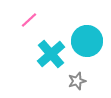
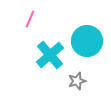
pink line: moved 1 px right, 1 px up; rotated 24 degrees counterclockwise
cyan cross: moved 1 px left, 1 px down
